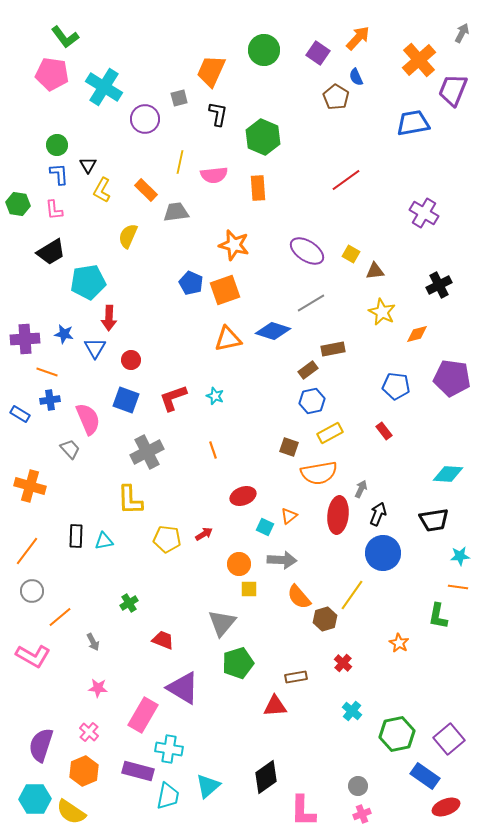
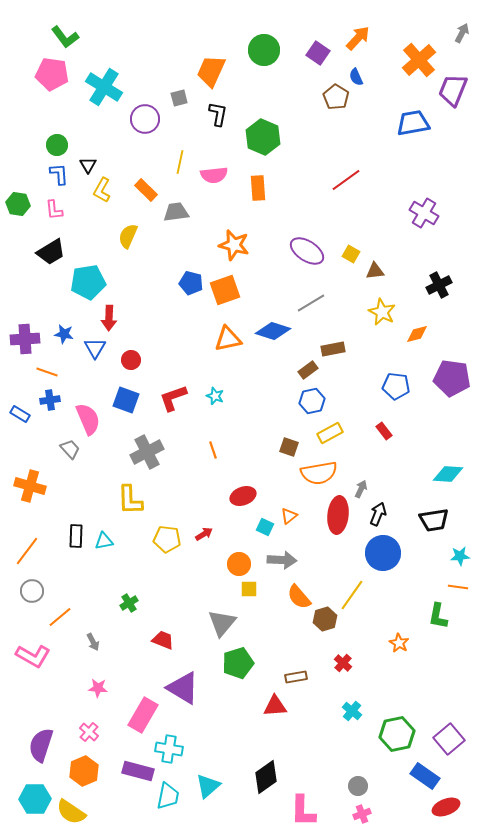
blue pentagon at (191, 283): rotated 10 degrees counterclockwise
